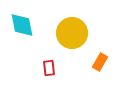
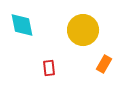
yellow circle: moved 11 px right, 3 px up
orange rectangle: moved 4 px right, 2 px down
